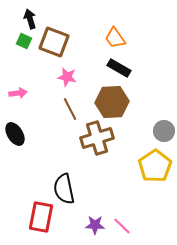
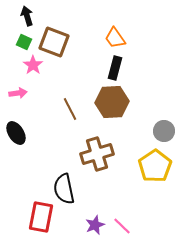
black arrow: moved 3 px left, 3 px up
green square: moved 1 px down
black rectangle: moved 4 px left; rotated 75 degrees clockwise
pink star: moved 34 px left, 12 px up; rotated 24 degrees clockwise
black ellipse: moved 1 px right, 1 px up
brown cross: moved 16 px down
purple star: rotated 24 degrees counterclockwise
